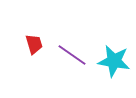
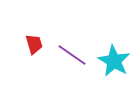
cyan star: rotated 20 degrees clockwise
